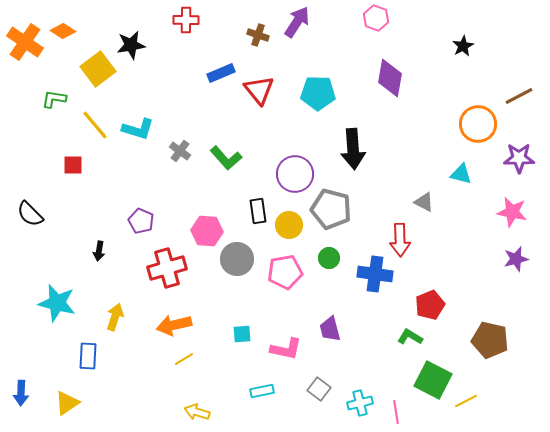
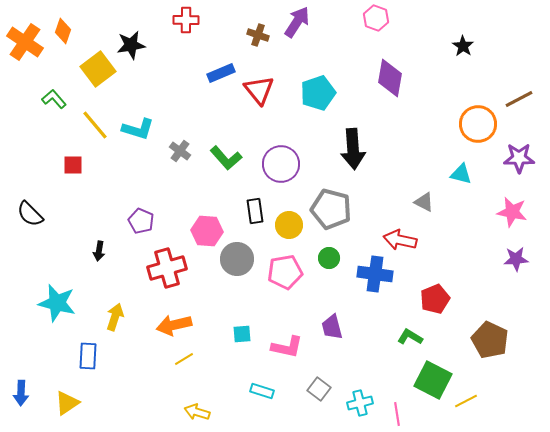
orange diamond at (63, 31): rotated 75 degrees clockwise
black star at (463, 46): rotated 10 degrees counterclockwise
cyan pentagon at (318, 93): rotated 20 degrees counterclockwise
brown line at (519, 96): moved 3 px down
green L-shape at (54, 99): rotated 40 degrees clockwise
purple circle at (295, 174): moved 14 px left, 10 px up
black rectangle at (258, 211): moved 3 px left
red arrow at (400, 240): rotated 104 degrees clockwise
purple star at (516, 259): rotated 10 degrees clockwise
red pentagon at (430, 305): moved 5 px right, 6 px up
purple trapezoid at (330, 329): moved 2 px right, 2 px up
brown pentagon at (490, 340): rotated 12 degrees clockwise
pink L-shape at (286, 349): moved 1 px right, 2 px up
cyan rectangle at (262, 391): rotated 30 degrees clockwise
pink line at (396, 412): moved 1 px right, 2 px down
